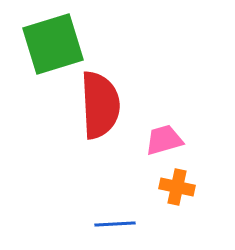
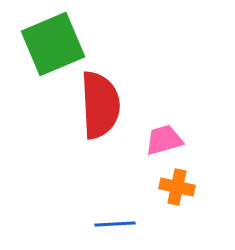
green square: rotated 6 degrees counterclockwise
